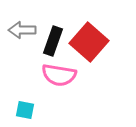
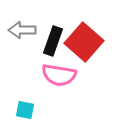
red square: moved 5 px left
